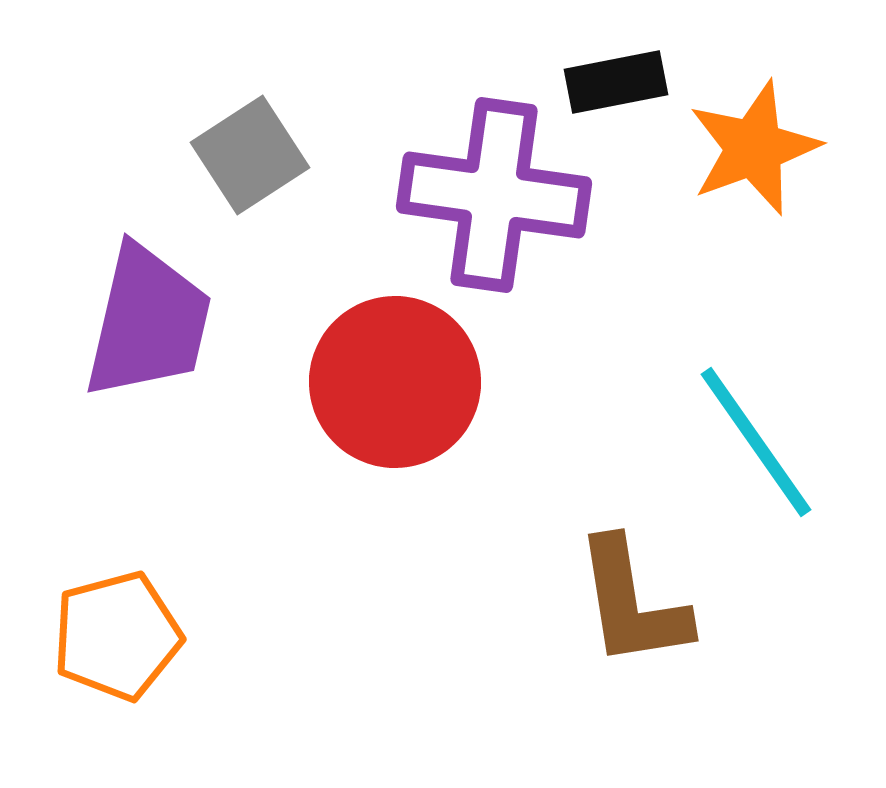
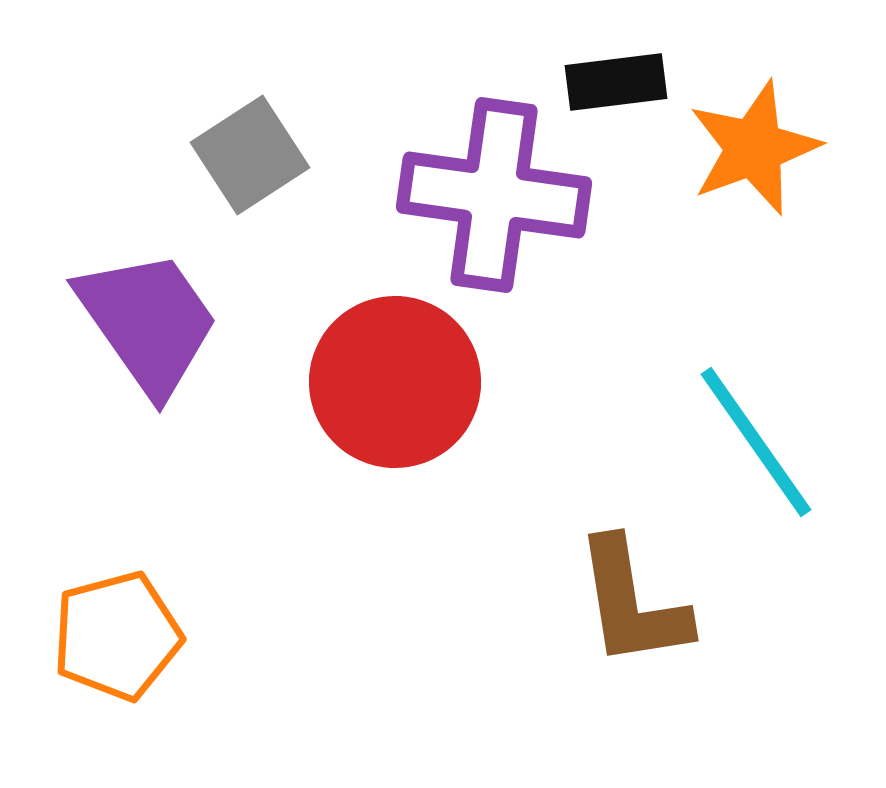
black rectangle: rotated 4 degrees clockwise
purple trapezoid: rotated 48 degrees counterclockwise
